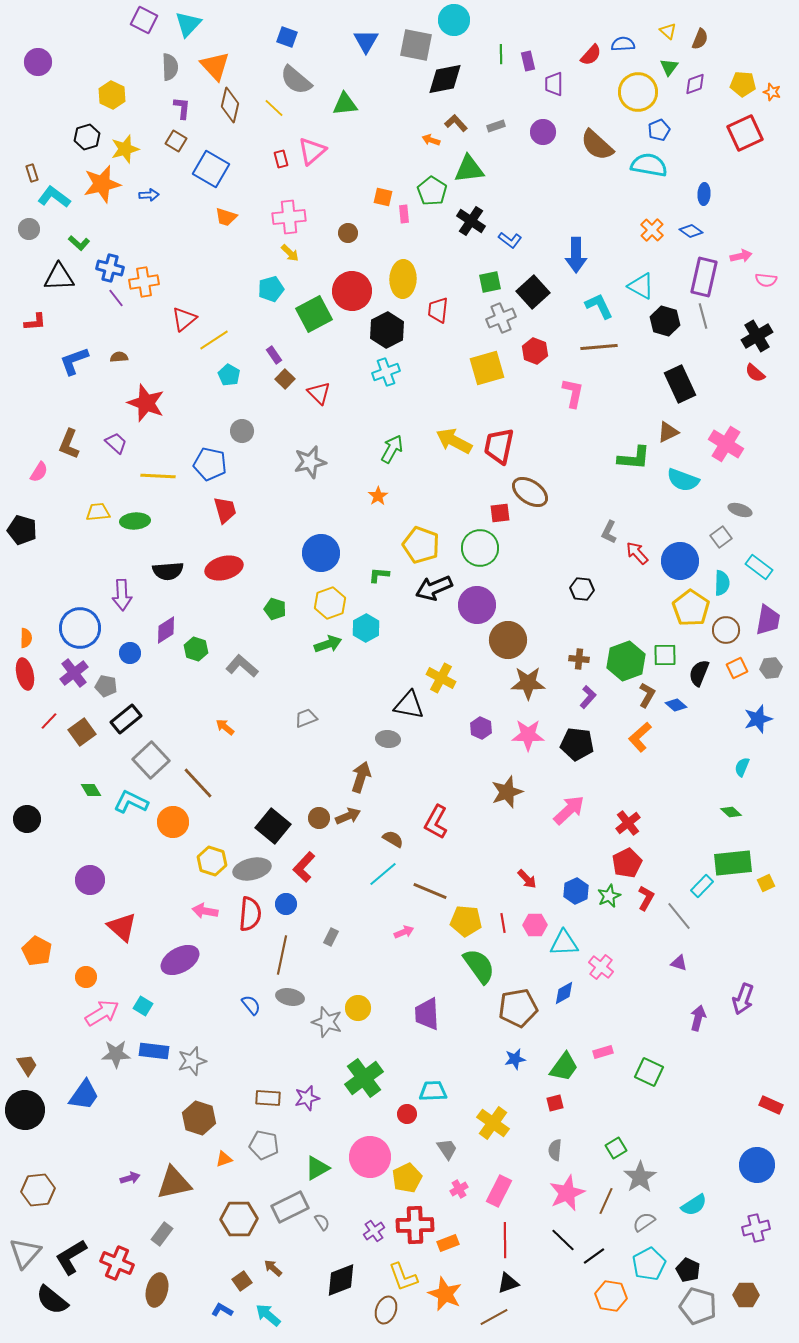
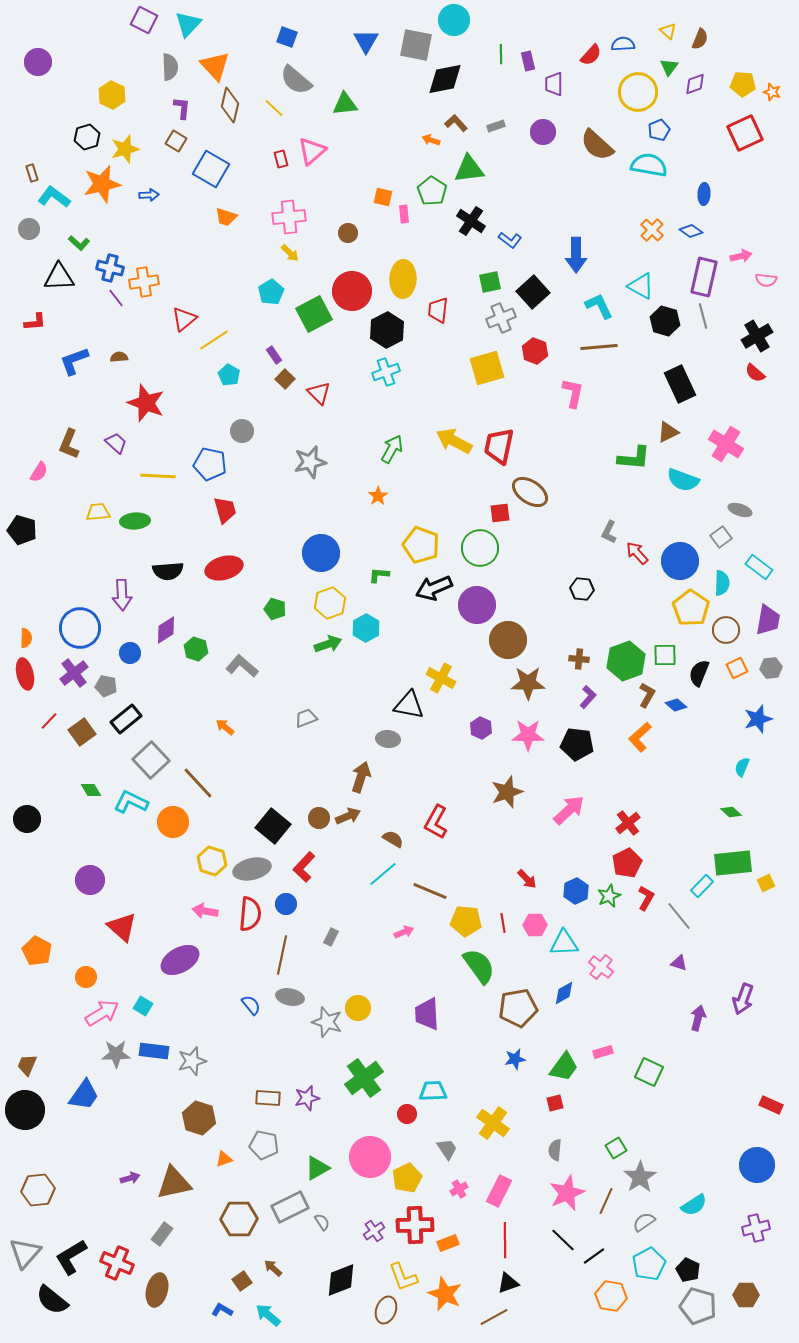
cyan pentagon at (271, 289): moved 3 px down; rotated 15 degrees counterclockwise
brown trapezoid at (27, 1065): rotated 125 degrees counterclockwise
